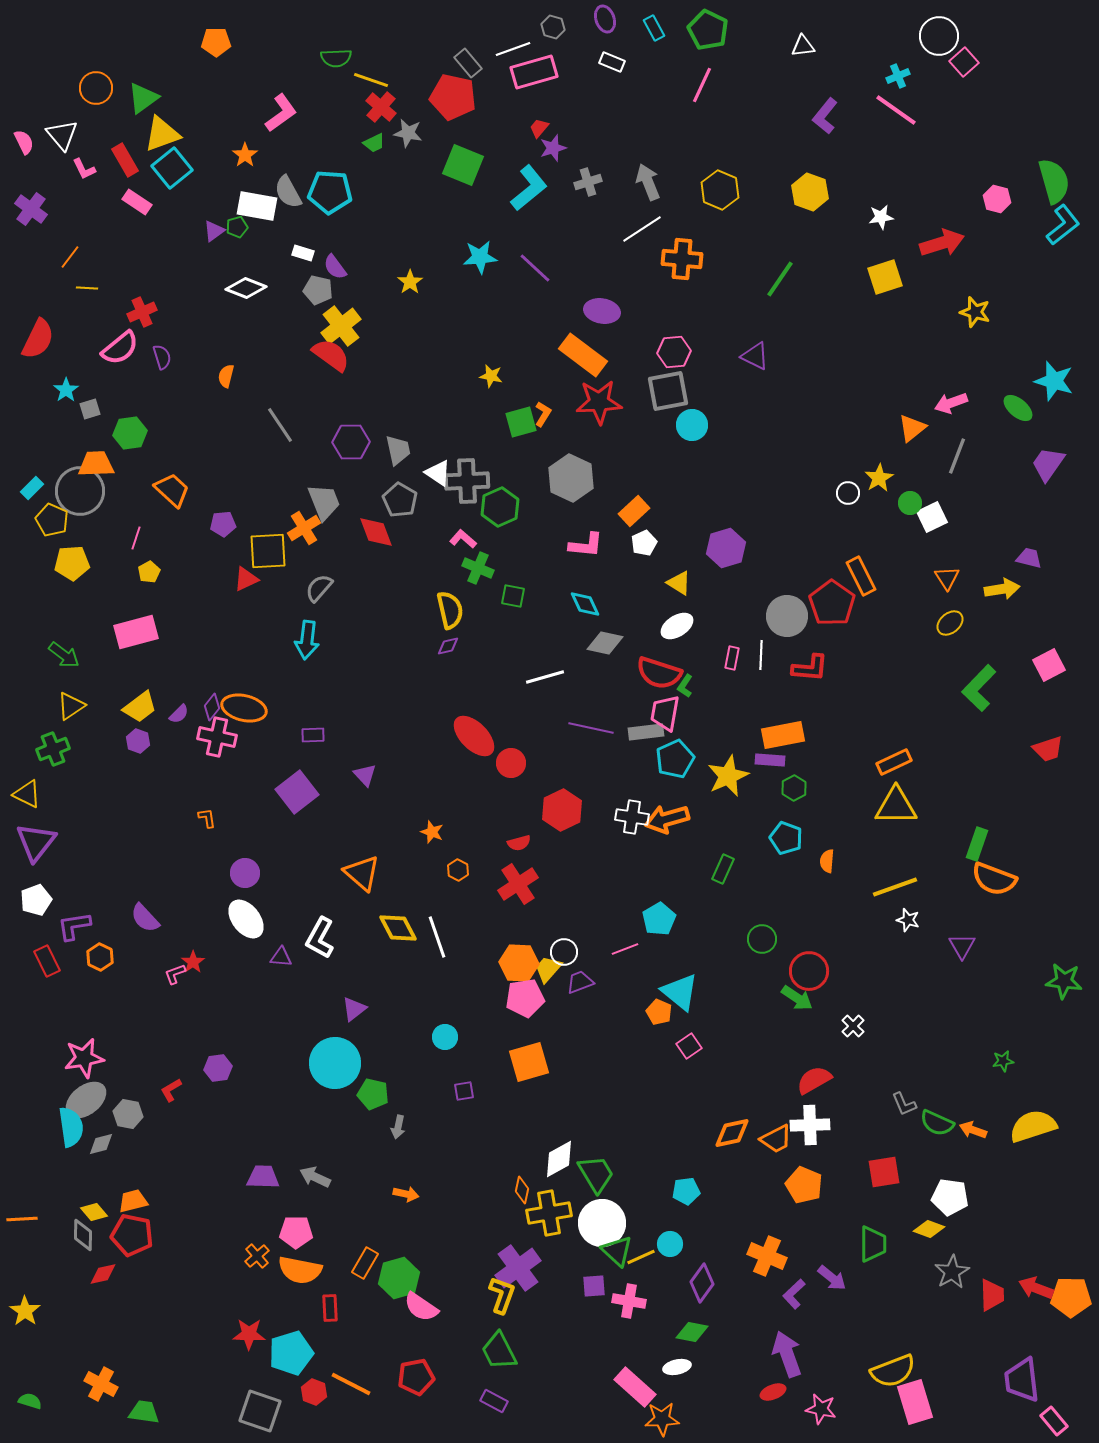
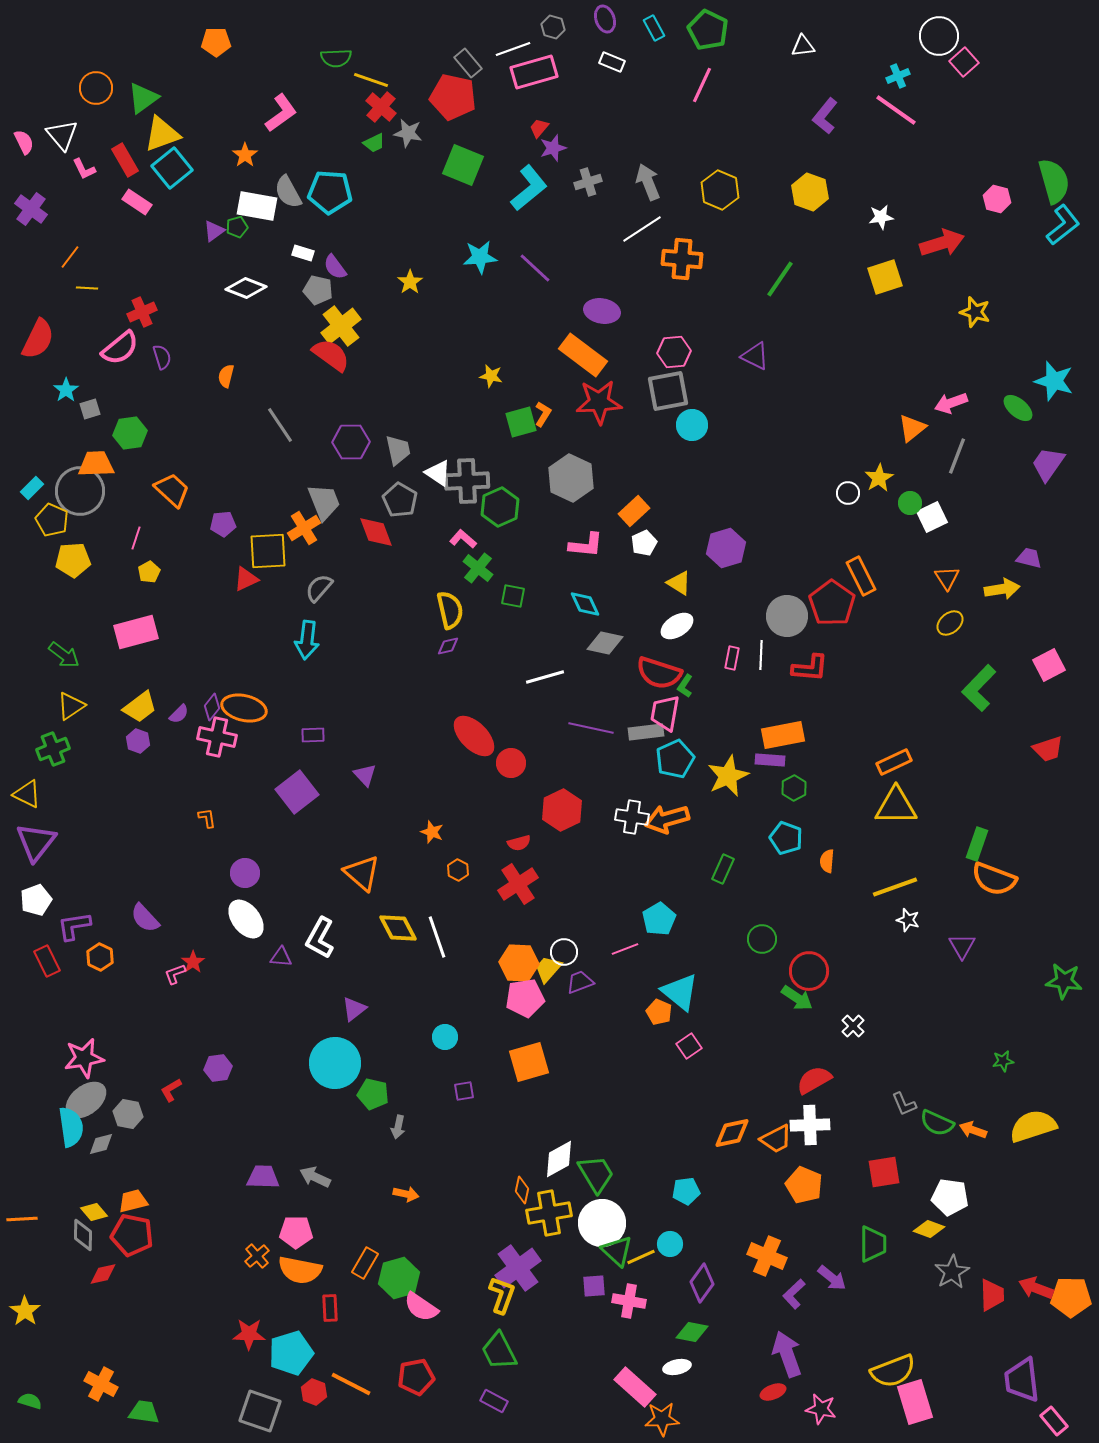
yellow pentagon at (72, 563): moved 1 px right, 3 px up
green cross at (478, 568): rotated 16 degrees clockwise
